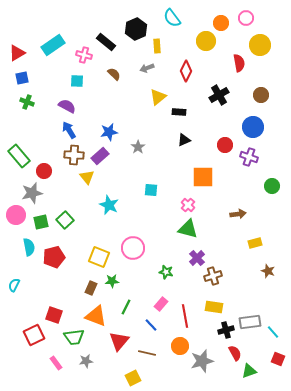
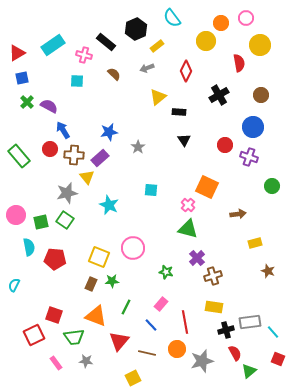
yellow rectangle at (157, 46): rotated 56 degrees clockwise
green cross at (27, 102): rotated 24 degrees clockwise
purple semicircle at (67, 106): moved 18 px left
blue arrow at (69, 130): moved 6 px left
black triangle at (184, 140): rotated 40 degrees counterclockwise
purple rectangle at (100, 156): moved 2 px down
red circle at (44, 171): moved 6 px right, 22 px up
orange square at (203, 177): moved 4 px right, 10 px down; rotated 25 degrees clockwise
gray star at (32, 193): moved 35 px right
green square at (65, 220): rotated 12 degrees counterclockwise
red pentagon at (54, 257): moved 1 px right, 2 px down; rotated 20 degrees clockwise
brown rectangle at (91, 288): moved 4 px up
red line at (185, 316): moved 6 px down
orange circle at (180, 346): moved 3 px left, 3 px down
gray star at (86, 361): rotated 16 degrees clockwise
green triangle at (249, 371): rotated 21 degrees counterclockwise
